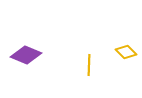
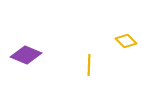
yellow diamond: moved 11 px up
